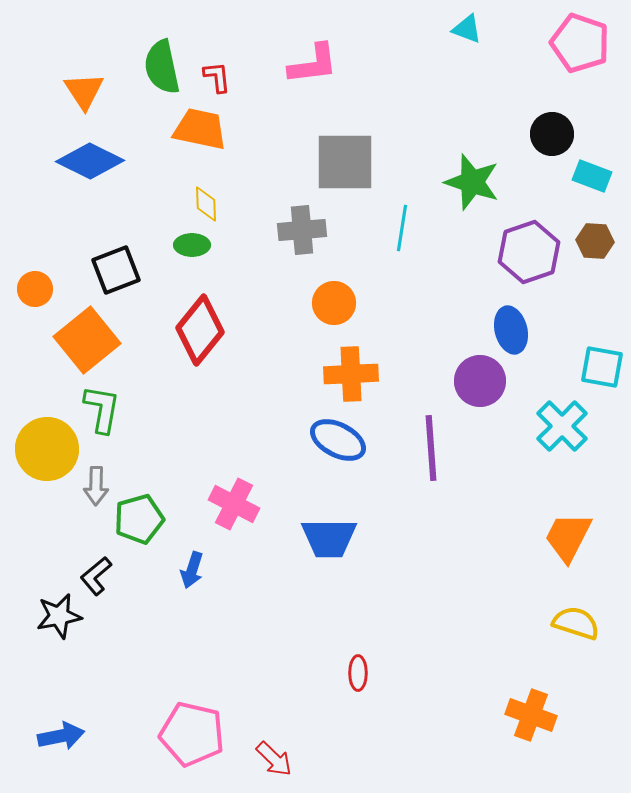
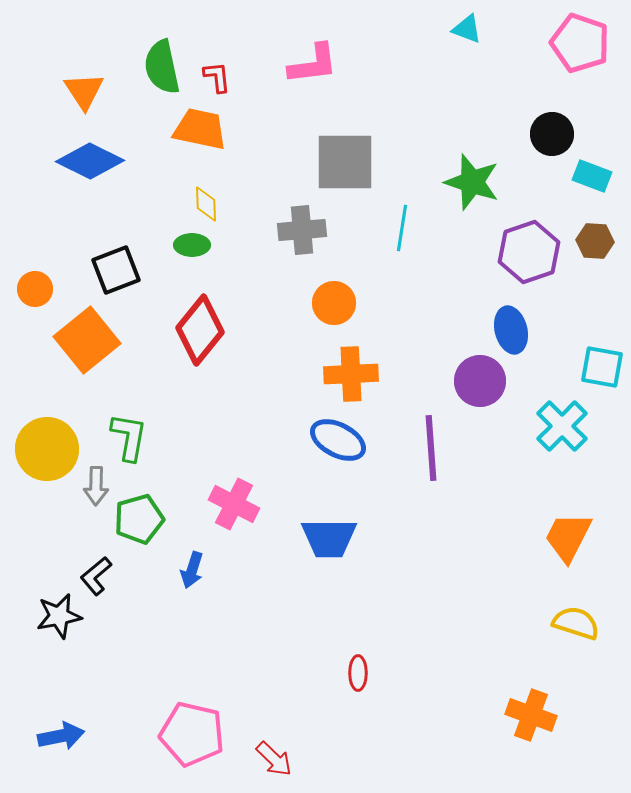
green L-shape at (102, 409): moved 27 px right, 28 px down
